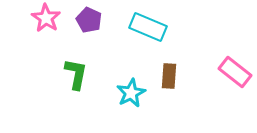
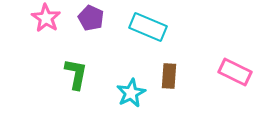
purple pentagon: moved 2 px right, 2 px up
pink rectangle: rotated 12 degrees counterclockwise
